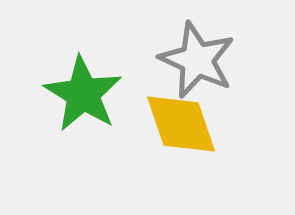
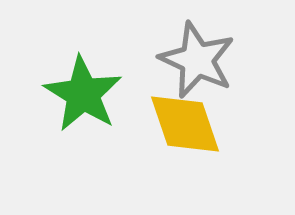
yellow diamond: moved 4 px right
